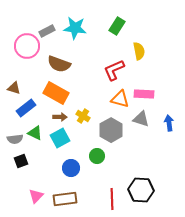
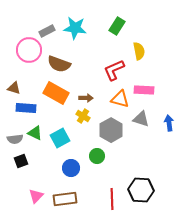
pink circle: moved 2 px right, 4 px down
pink rectangle: moved 4 px up
blue rectangle: rotated 42 degrees clockwise
brown arrow: moved 26 px right, 19 px up
